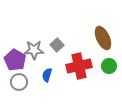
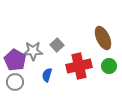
gray star: moved 1 px left, 1 px down
gray circle: moved 4 px left
